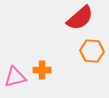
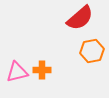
orange hexagon: rotated 15 degrees counterclockwise
pink triangle: moved 2 px right, 5 px up
